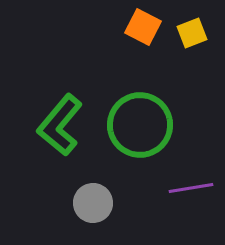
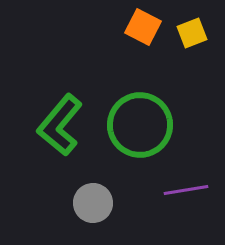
purple line: moved 5 px left, 2 px down
